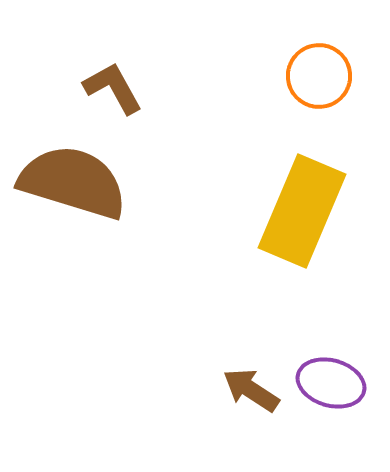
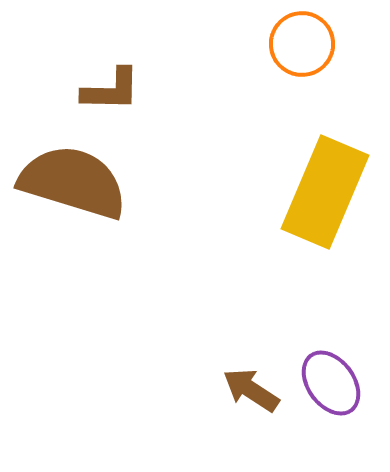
orange circle: moved 17 px left, 32 px up
brown L-shape: moved 2 px left, 2 px down; rotated 120 degrees clockwise
yellow rectangle: moved 23 px right, 19 px up
purple ellipse: rotated 38 degrees clockwise
